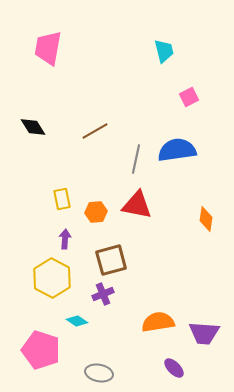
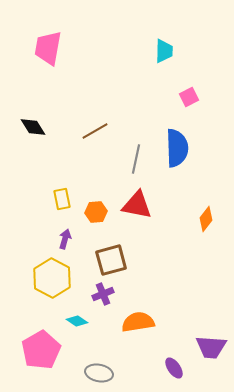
cyan trapezoid: rotated 15 degrees clockwise
blue semicircle: moved 2 px up; rotated 96 degrees clockwise
orange diamond: rotated 30 degrees clockwise
purple arrow: rotated 12 degrees clockwise
orange semicircle: moved 20 px left
purple trapezoid: moved 7 px right, 14 px down
pink pentagon: rotated 24 degrees clockwise
purple ellipse: rotated 10 degrees clockwise
